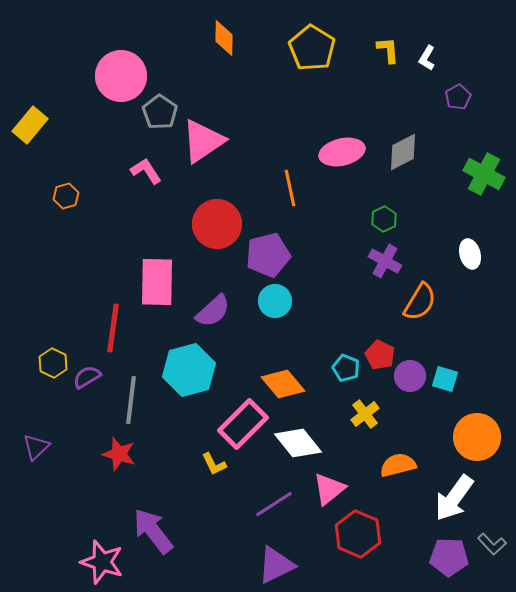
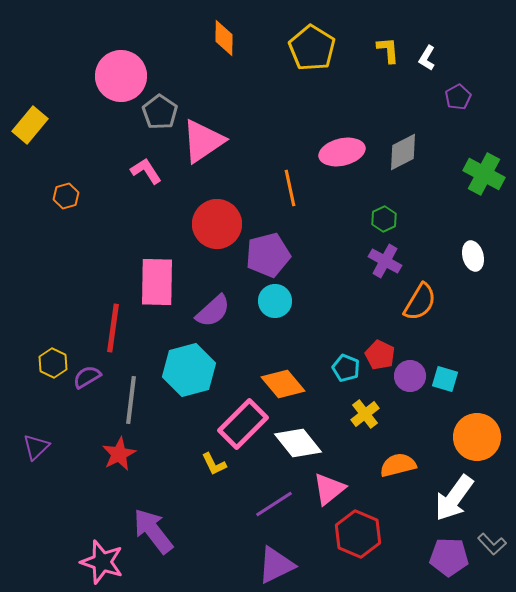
white ellipse at (470, 254): moved 3 px right, 2 px down
red star at (119, 454): rotated 28 degrees clockwise
